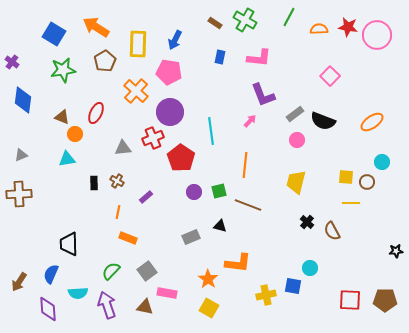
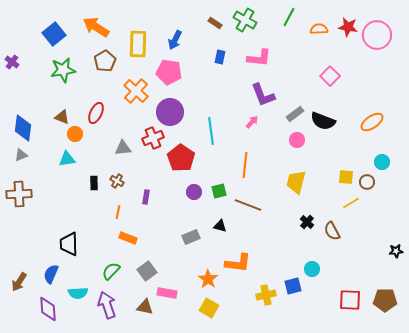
blue square at (54, 34): rotated 20 degrees clockwise
blue diamond at (23, 100): moved 28 px down
pink arrow at (250, 121): moved 2 px right, 1 px down
purple rectangle at (146, 197): rotated 40 degrees counterclockwise
yellow line at (351, 203): rotated 30 degrees counterclockwise
cyan circle at (310, 268): moved 2 px right, 1 px down
blue square at (293, 286): rotated 24 degrees counterclockwise
